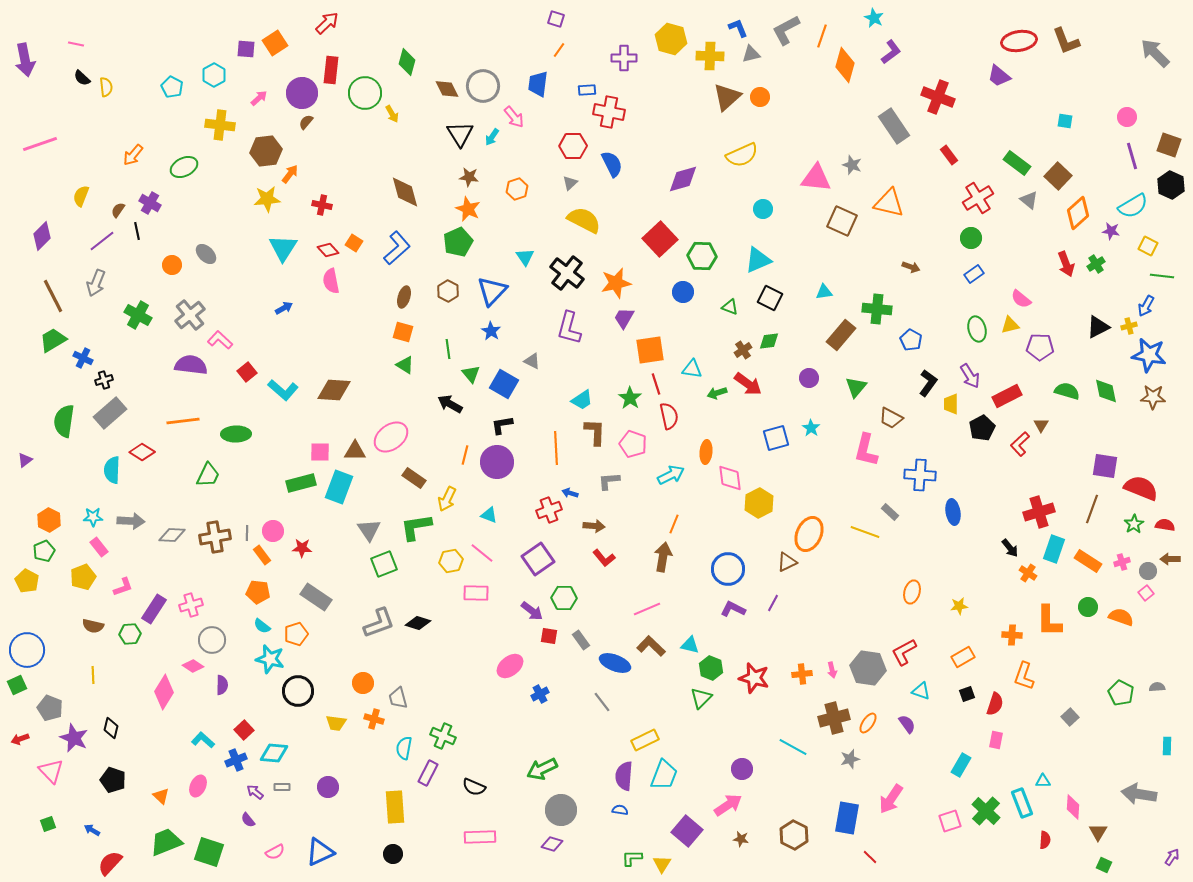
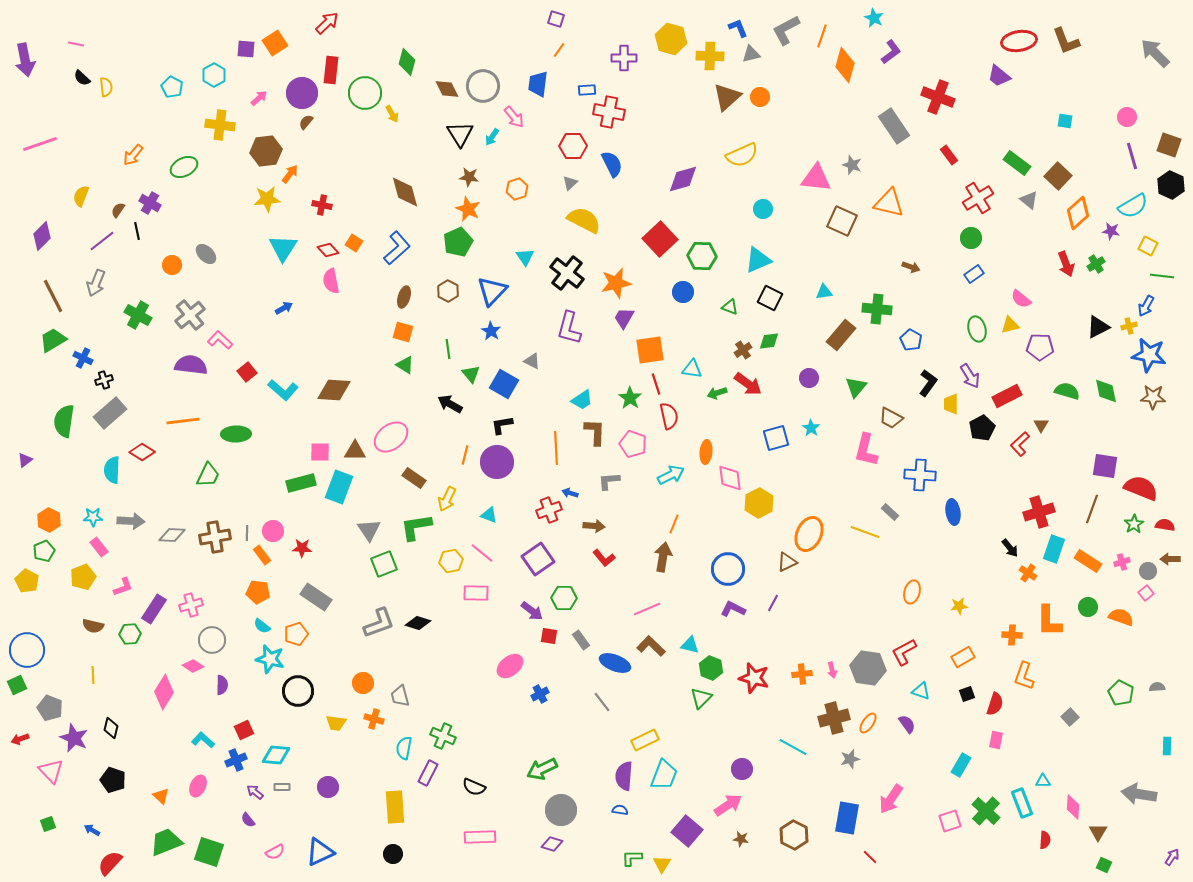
gray trapezoid at (398, 698): moved 2 px right, 2 px up
red square at (244, 730): rotated 18 degrees clockwise
cyan diamond at (274, 753): moved 2 px right, 2 px down
